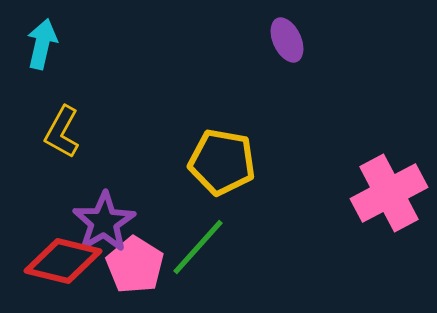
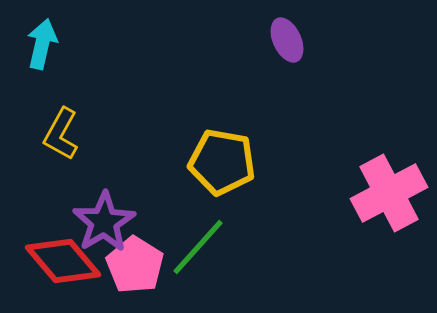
yellow L-shape: moved 1 px left, 2 px down
red diamond: rotated 36 degrees clockwise
